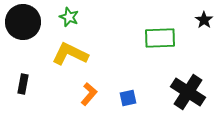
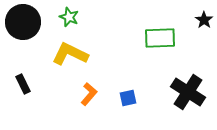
black rectangle: rotated 36 degrees counterclockwise
